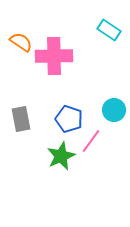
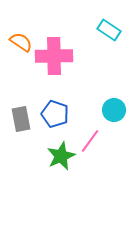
blue pentagon: moved 14 px left, 5 px up
pink line: moved 1 px left
